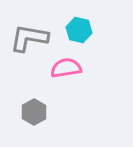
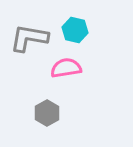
cyan hexagon: moved 4 px left
gray hexagon: moved 13 px right, 1 px down
